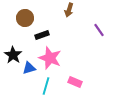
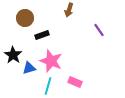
pink star: moved 1 px right, 3 px down
cyan line: moved 2 px right
